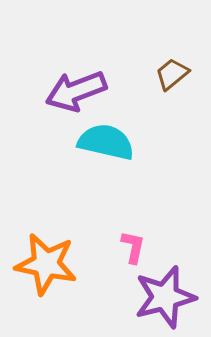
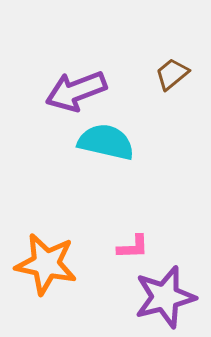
pink L-shape: rotated 76 degrees clockwise
